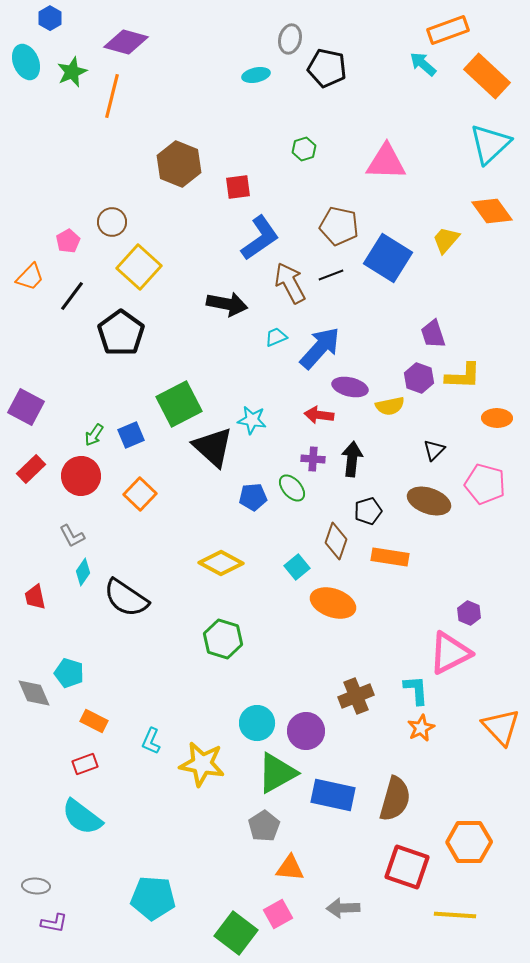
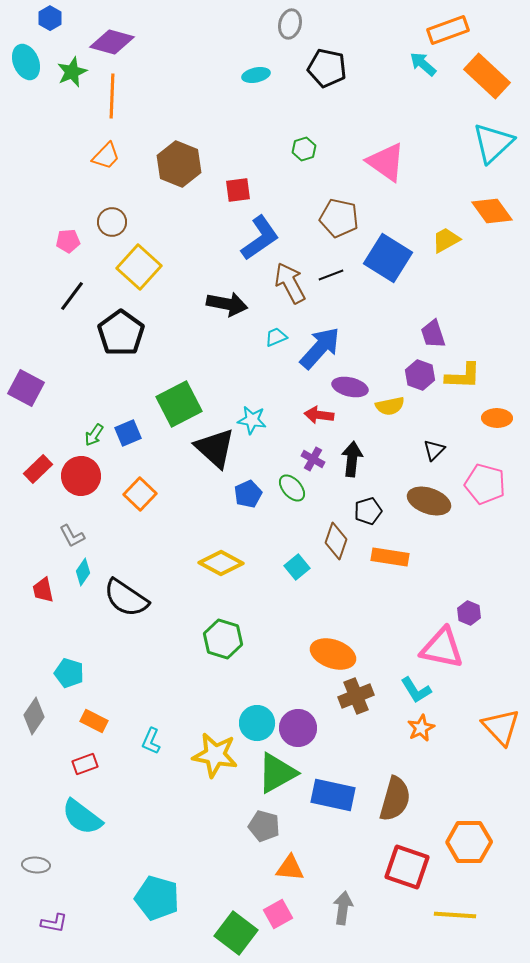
gray ellipse at (290, 39): moved 15 px up
purple diamond at (126, 42): moved 14 px left
orange line at (112, 96): rotated 12 degrees counterclockwise
cyan triangle at (490, 144): moved 3 px right, 1 px up
pink triangle at (386, 162): rotated 33 degrees clockwise
red square at (238, 187): moved 3 px down
brown pentagon at (339, 226): moved 8 px up
yellow trapezoid at (446, 240): rotated 20 degrees clockwise
pink pentagon at (68, 241): rotated 25 degrees clockwise
orange trapezoid at (30, 277): moved 76 px right, 121 px up
purple hexagon at (419, 378): moved 1 px right, 3 px up
purple square at (26, 407): moved 19 px up
blue square at (131, 435): moved 3 px left, 2 px up
black triangle at (213, 447): moved 2 px right, 1 px down
purple cross at (313, 459): rotated 25 degrees clockwise
red rectangle at (31, 469): moved 7 px right
blue pentagon at (253, 497): moved 5 px left, 3 px up; rotated 20 degrees counterclockwise
red trapezoid at (35, 597): moved 8 px right, 7 px up
orange ellipse at (333, 603): moved 51 px down
pink triangle at (450, 653): moved 8 px left, 5 px up; rotated 39 degrees clockwise
cyan L-shape at (416, 690): rotated 152 degrees clockwise
gray diamond at (34, 693): moved 23 px down; rotated 57 degrees clockwise
purple circle at (306, 731): moved 8 px left, 3 px up
yellow star at (202, 764): moved 13 px right, 9 px up
gray pentagon at (264, 826): rotated 24 degrees counterclockwise
gray ellipse at (36, 886): moved 21 px up
cyan pentagon at (153, 898): moved 4 px right; rotated 12 degrees clockwise
gray arrow at (343, 908): rotated 100 degrees clockwise
